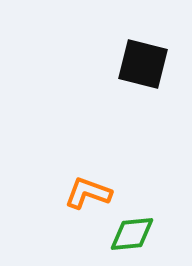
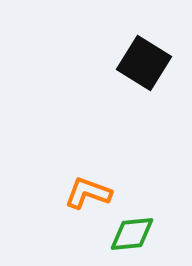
black square: moved 1 px right, 1 px up; rotated 18 degrees clockwise
